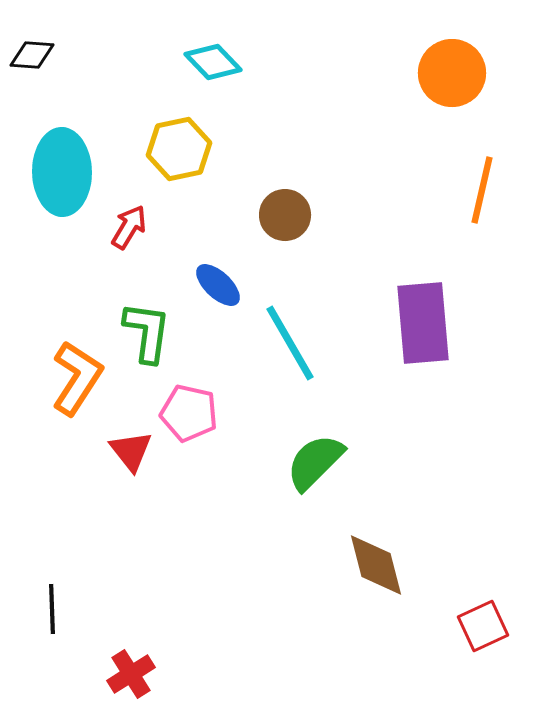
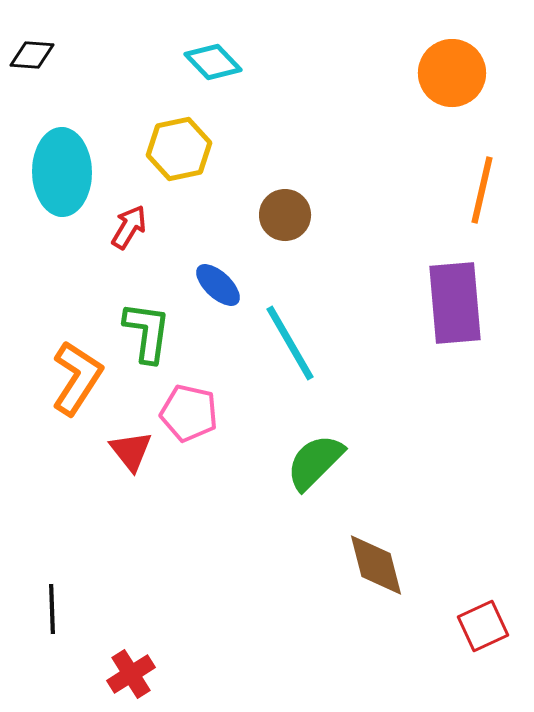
purple rectangle: moved 32 px right, 20 px up
